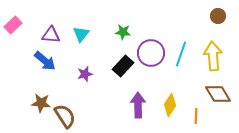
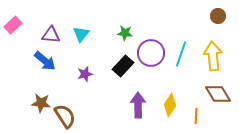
green star: moved 2 px right, 1 px down
